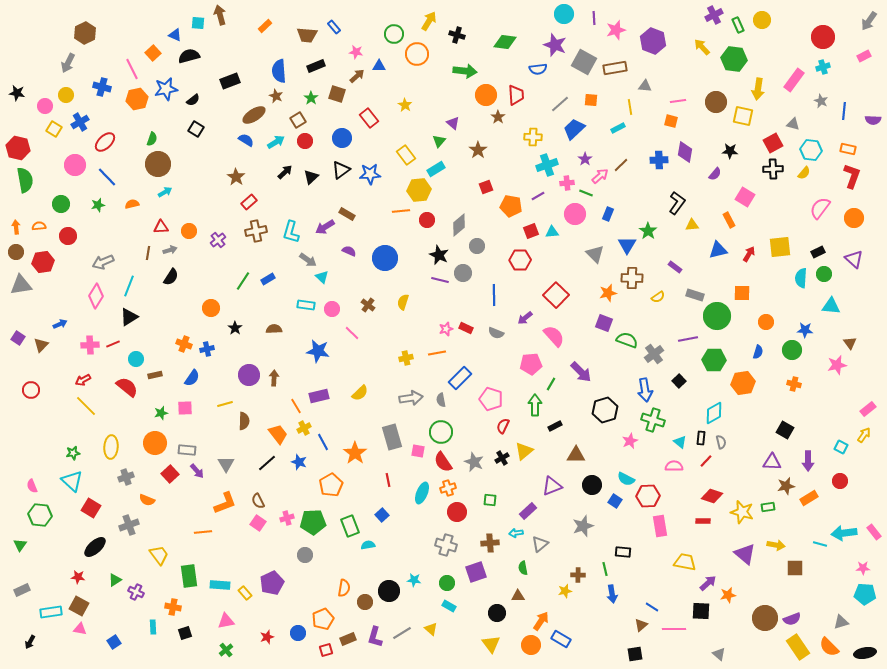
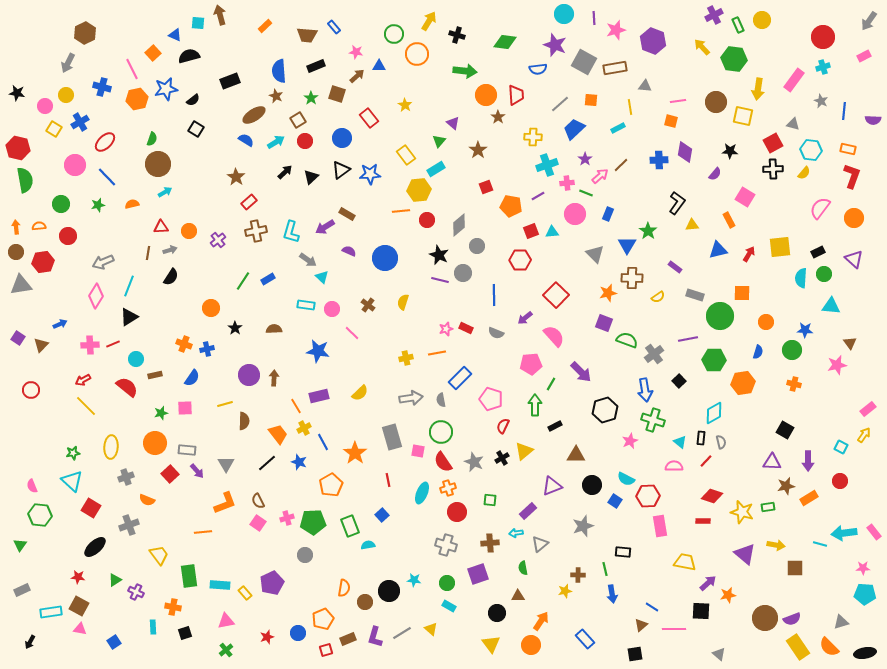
green circle at (717, 316): moved 3 px right
purple square at (476, 572): moved 2 px right, 2 px down
blue rectangle at (561, 639): moved 24 px right; rotated 18 degrees clockwise
